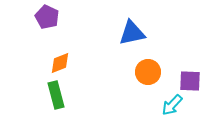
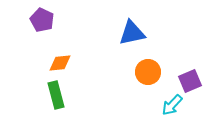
purple pentagon: moved 5 px left, 3 px down
orange diamond: rotated 15 degrees clockwise
purple square: rotated 25 degrees counterclockwise
